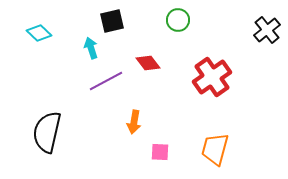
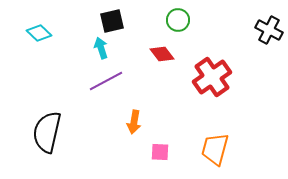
black cross: moved 2 px right; rotated 24 degrees counterclockwise
cyan arrow: moved 10 px right
red diamond: moved 14 px right, 9 px up
